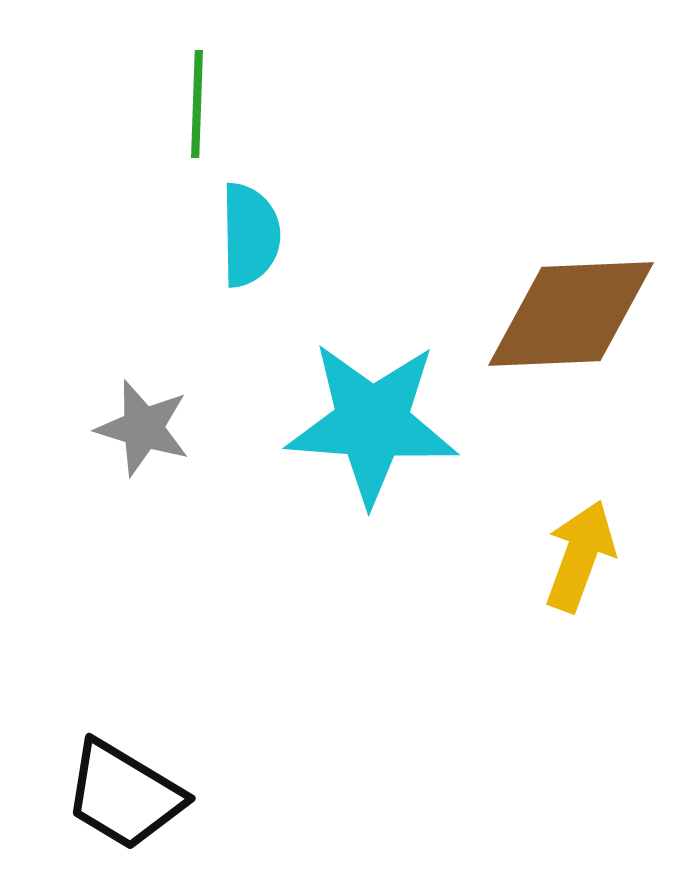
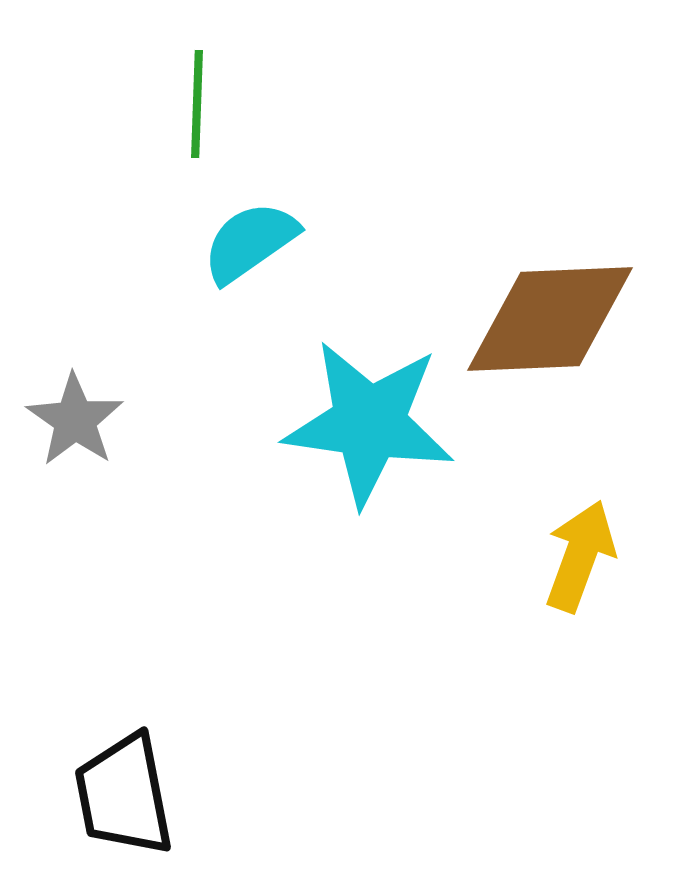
cyan semicircle: moved 7 px down; rotated 124 degrees counterclockwise
brown diamond: moved 21 px left, 5 px down
cyan star: moved 3 px left; rotated 4 degrees clockwise
gray star: moved 68 px left, 8 px up; rotated 18 degrees clockwise
black trapezoid: rotated 48 degrees clockwise
